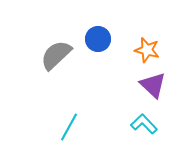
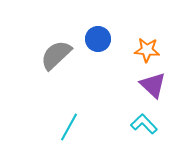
orange star: rotated 10 degrees counterclockwise
